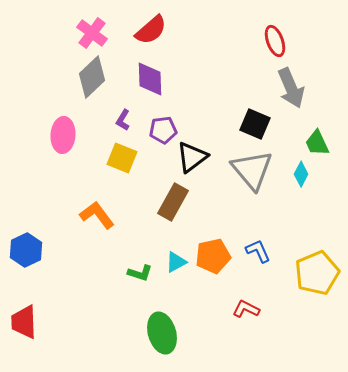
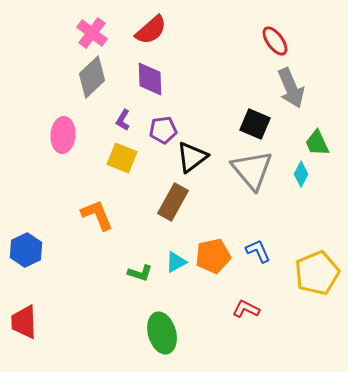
red ellipse: rotated 16 degrees counterclockwise
orange L-shape: rotated 15 degrees clockwise
